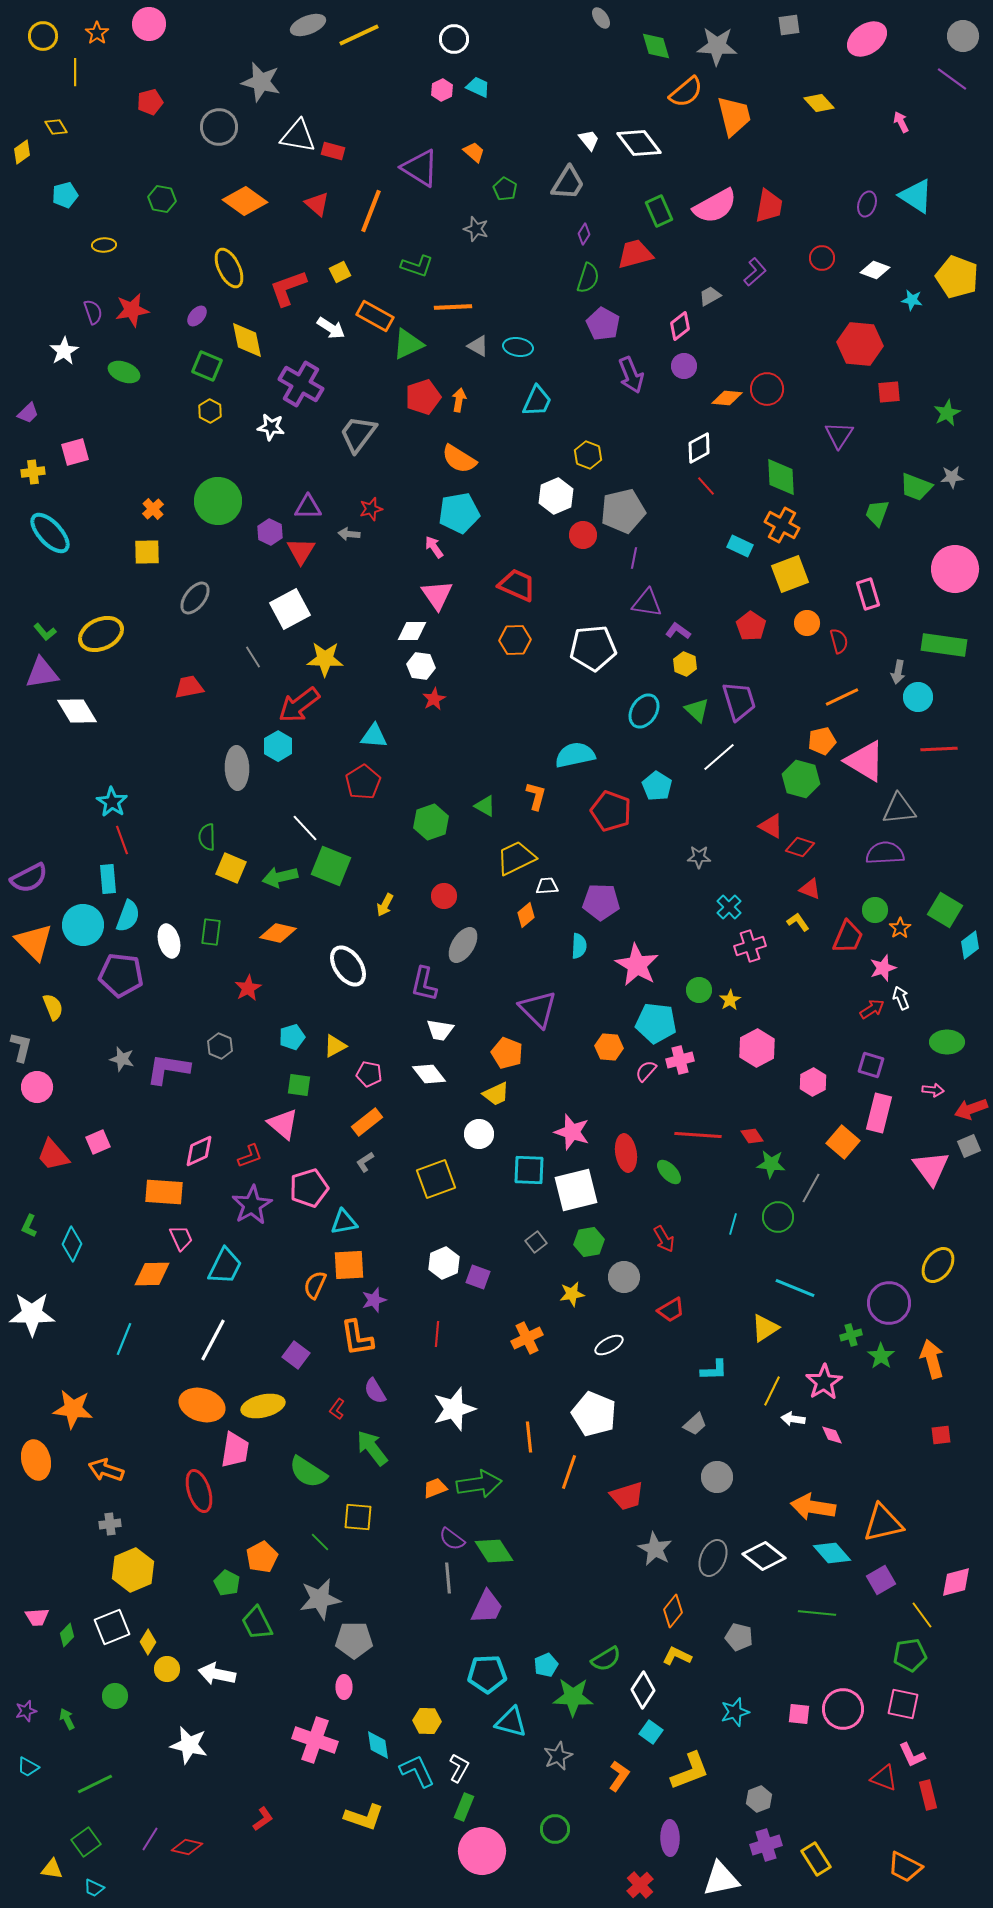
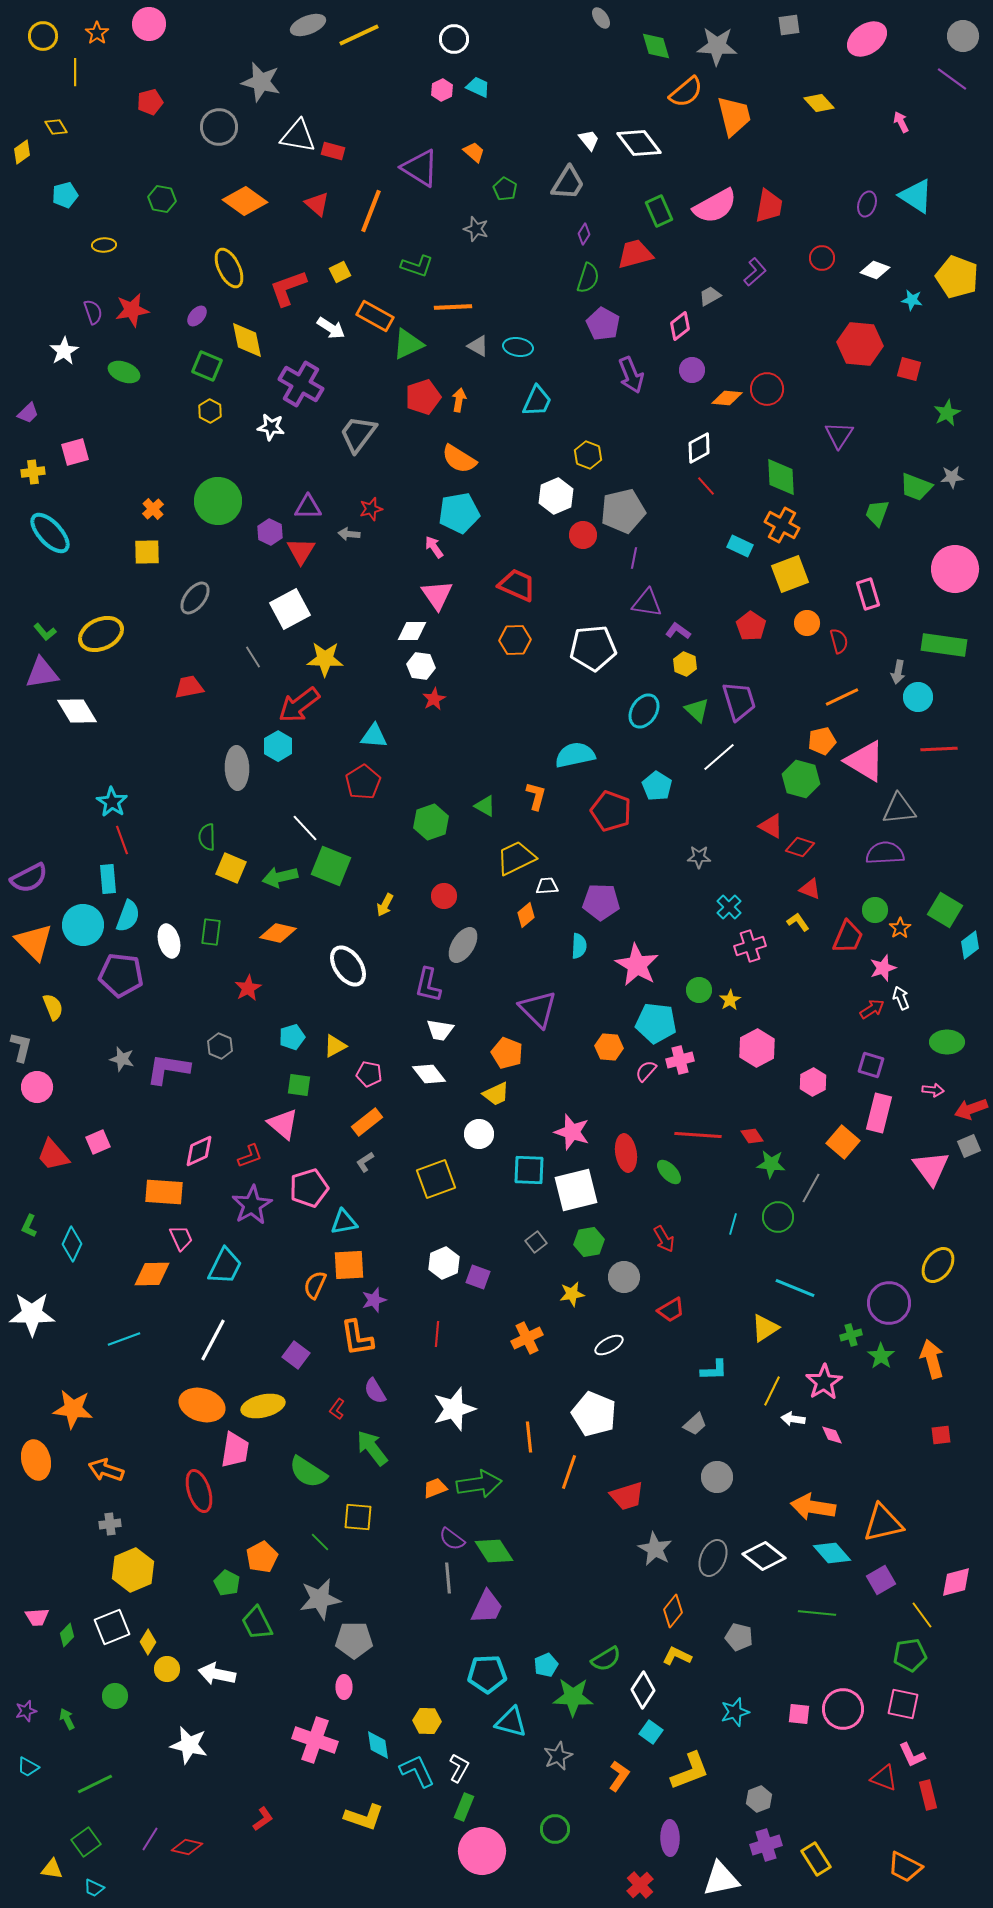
purple circle at (684, 366): moved 8 px right, 4 px down
red square at (889, 392): moved 20 px right, 23 px up; rotated 20 degrees clockwise
purple L-shape at (424, 984): moved 4 px right, 1 px down
cyan line at (124, 1339): rotated 48 degrees clockwise
